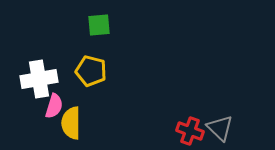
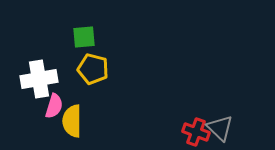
green square: moved 15 px left, 12 px down
yellow pentagon: moved 2 px right, 2 px up
yellow semicircle: moved 1 px right, 2 px up
red cross: moved 6 px right, 1 px down
